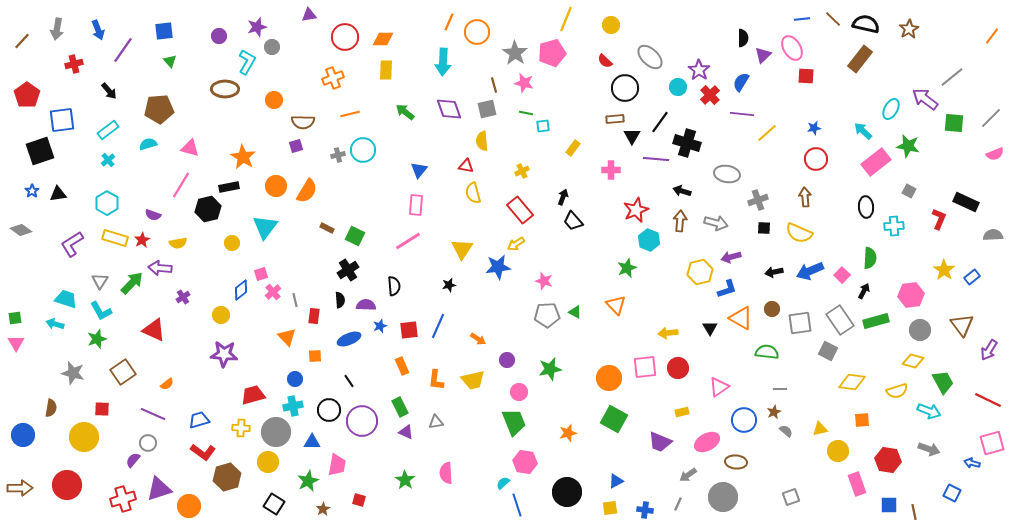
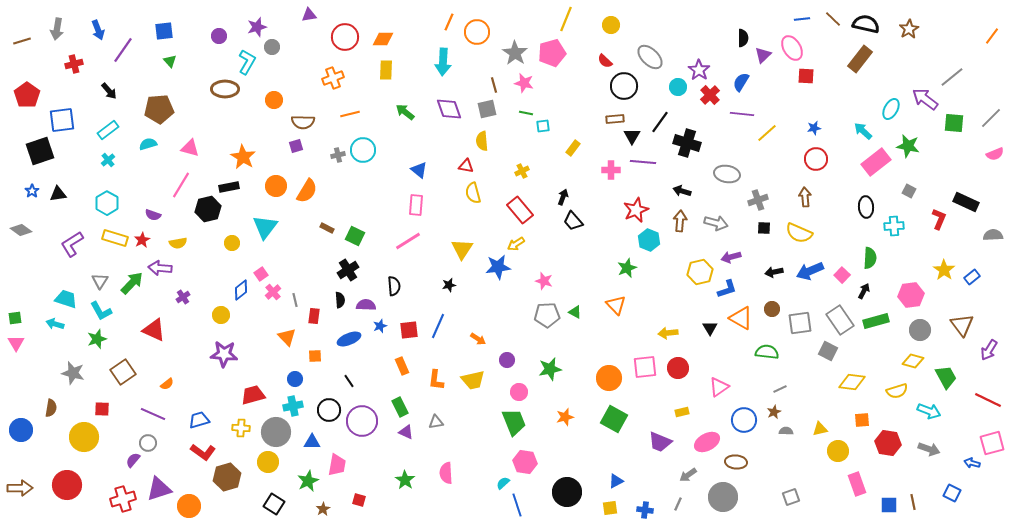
brown line at (22, 41): rotated 30 degrees clockwise
black circle at (625, 88): moved 1 px left, 2 px up
purple line at (656, 159): moved 13 px left, 3 px down
blue triangle at (419, 170): rotated 30 degrees counterclockwise
pink square at (261, 274): rotated 16 degrees counterclockwise
green trapezoid at (943, 382): moved 3 px right, 5 px up
gray line at (780, 389): rotated 24 degrees counterclockwise
gray semicircle at (786, 431): rotated 40 degrees counterclockwise
orange star at (568, 433): moved 3 px left, 16 px up
blue circle at (23, 435): moved 2 px left, 5 px up
red hexagon at (888, 460): moved 17 px up
brown line at (914, 512): moved 1 px left, 10 px up
